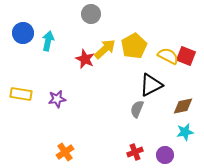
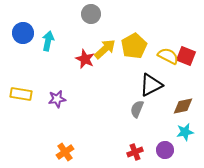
purple circle: moved 5 px up
